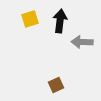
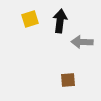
brown square: moved 12 px right, 5 px up; rotated 21 degrees clockwise
